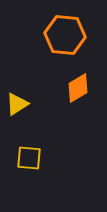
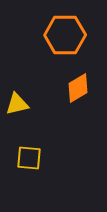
orange hexagon: rotated 6 degrees counterclockwise
yellow triangle: rotated 20 degrees clockwise
